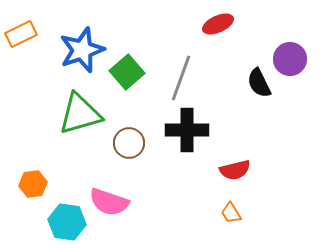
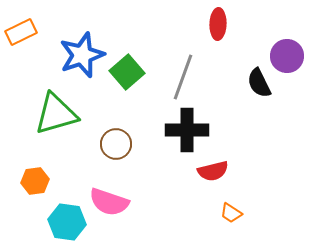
red ellipse: rotated 64 degrees counterclockwise
orange rectangle: moved 2 px up
blue star: moved 5 px down
purple circle: moved 3 px left, 3 px up
gray line: moved 2 px right, 1 px up
green triangle: moved 24 px left
brown circle: moved 13 px left, 1 px down
red semicircle: moved 22 px left, 1 px down
orange hexagon: moved 2 px right, 3 px up
orange trapezoid: rotated 25 degrees counterclockwise
